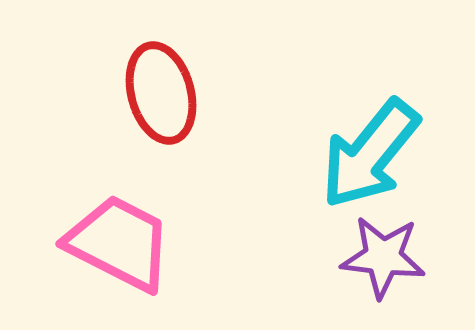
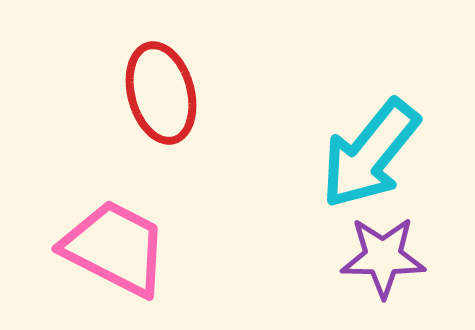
pink trapezoid: moved 4 px left, 5 px down
purple star: rotated 6 degrees counterclockwise
